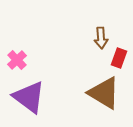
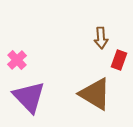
red rectangle: moved 2 px down
brown triangle: moved 9 px left, 1 px down
purple triangle: rotated 9 degrees clockwise
